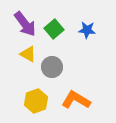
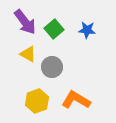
purple arrow: moved 2 px up
yellow hexagon: moved 1 px right
